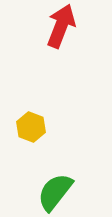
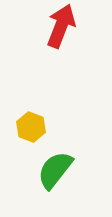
green semicircle: moved 22 px up
